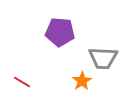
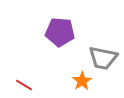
gray trapezoid: rotated 8 degrees clockwise
red line: moved 2 px right, 3 px down
